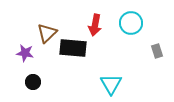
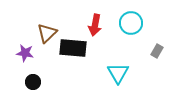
gray rectangle: rotated 48 degrees clockwise
cyan triangle: moved 7 px right, 11 px up
